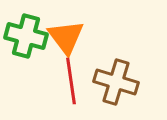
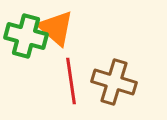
orange triangle: moved 10 px left, 9 px up; rotated 12 degrees counterclockwise
brown cross: moved 2 px left
